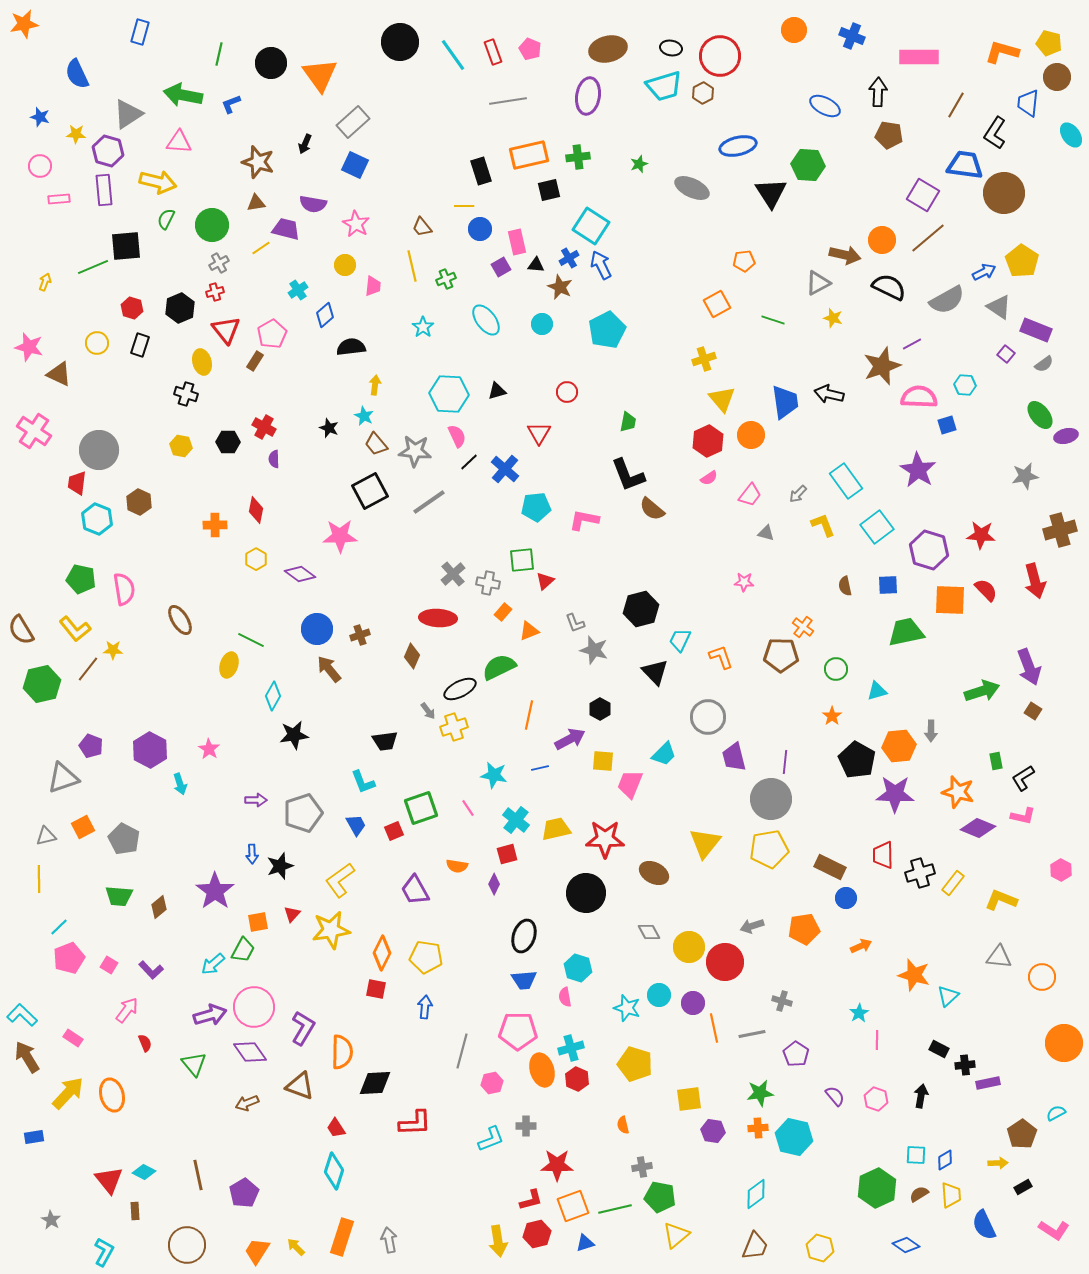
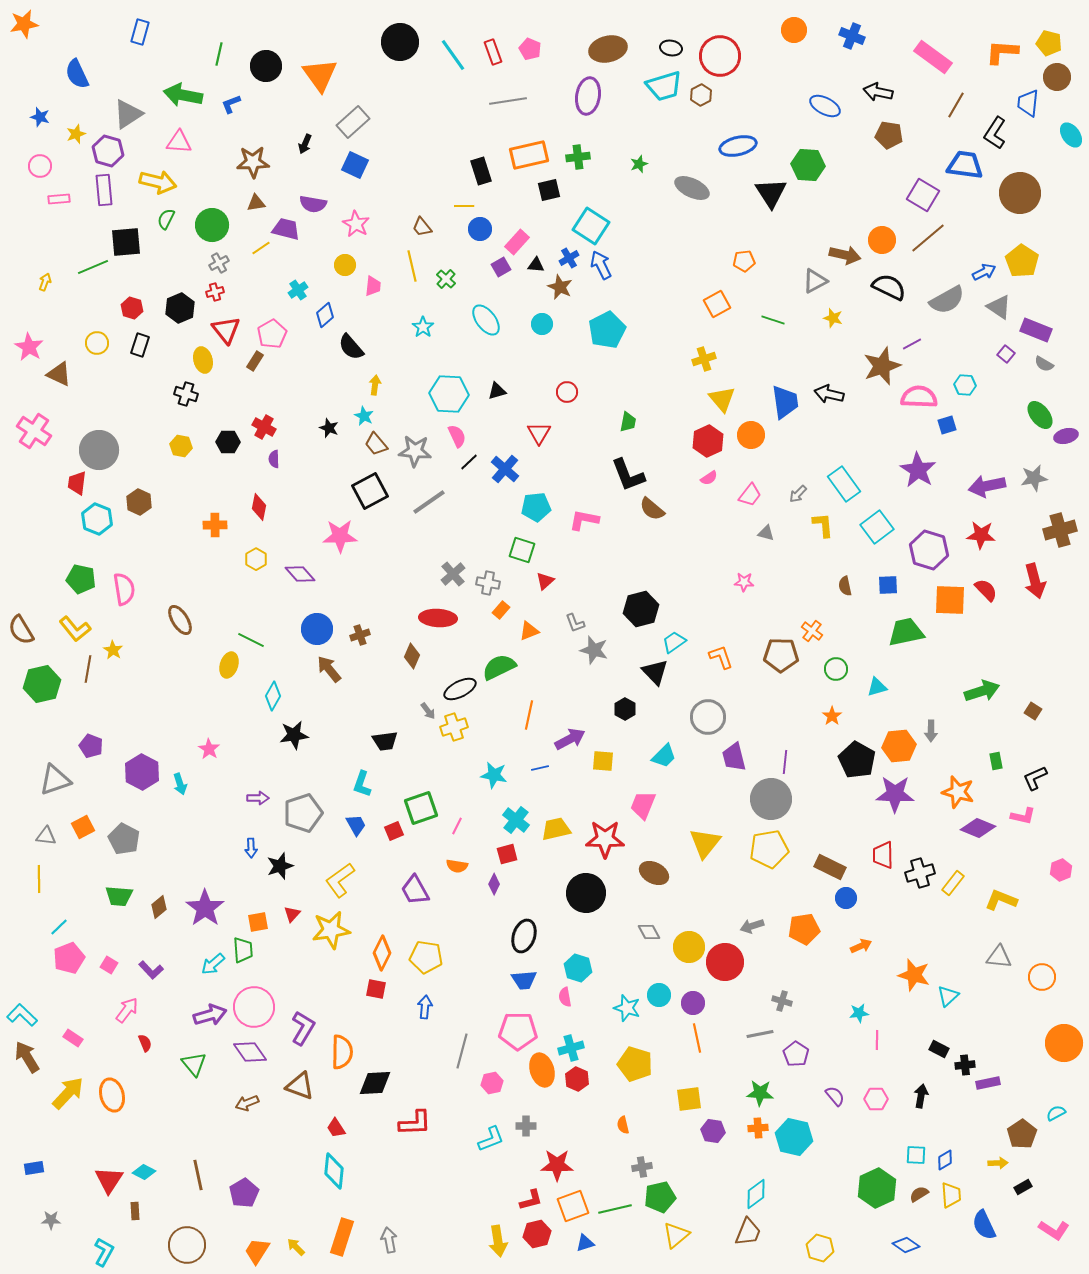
orange L-shape at (1002, 52): rotated 12 degrees counterclockwise
pink rectangle at (919, 57): moved 14 px right; rotated 36 degrees clockwise
black circle at (271, 63): moved 5 px left, 3 px down
black arrow at (878, 92): rotated 80 degrees counterclockwise
brown hexagon at (703, 93): moved 2 px left, 2 px down
yellow star at (76, 134): rotated 24 degrees counterclockwise
brown star at (258, 162): moved 5 px left; rotated 20 degrees counterclockwise
brown circle at (1004, 193): moved 16 px right
pink rectangle at (517, 242): rotated 55 degrees clockwise
black square at (126, 246): moved 4 px up
green cross at (446, 279): rotated 24 degrees counterclockwise
gray triangle at (818, 283): moved 3 px left, 2 px up
pink star at (29, 347): rotated 16 degrees clockwise
black semicircle at (351, 347): rotated 124 degrees counterclockwise
yellow ellipse at (202, 362): moved 1 px right, 2 px up
gray semicircle at (1044, 364): rotated 66 degrees clockwise
gray star at (1025, 476): moved 9 px right, 2 px down
cyan rectangle at (846, 481): moved 2 px left, 3 px down
red diamond at (256, 510): moved 3 px right, 3 px up
yellow L-shape at (823, 525): rotated 16 degrees clockwise
green square at (522, 560): moved 10 px up; rotated 24 degrees clockwise
purple diamond at (300, 574): rotated 12 degrees clockwise
orange rectangle at (503, 612): moved 2 px left, 2 px up
orange cross at (803, 627): moved 9 px right, 4 px down
cyan trapezoid at (680, 640): moved 6 px left, 2 px down; rotated 30 degrees clockwise
yellow star at (113, 650): rotated 30 degrees clockwise
purple arrow at (1029, 667): moved 42 px left, 181 px up; rotated 99 degrees clockwise
brown line at (88, 669): rotated 28 degrees counterclockwise
cyan triangle at (877, 691): moved 4 px up
black hexagon at (600, 709): moved 25 px right
purple hexagon at (150, 750): moved 8 px left, 22 px down
cyan trapezoid at (664, 754): moved 2 px down
gray triangle at (63, 778): moved 8 px left, 2 px down
black L-shape at (1023, 778): moved 12 px right; rotated 8 degrees clockwise
cyan L-shape at (363, 782): moved 1 px left, 2 px down; rotated 40 degrees clockwise
pink trapezoid at (630, 784): moved 13 px right, 21 px down
purple arrow at (256, 800): moved 2 px right, 2 px up
pink line at (468, 808): moved 11 px left, 18 px down; rotated 60 degrees clockwise
gray triangle at (46, 836): rotated 20 degrees clockwise
blue arrow at (252, 854): moved 1 px left, 6 px up
pink hexagon at (1061, 870): rotated 10 degrees clockwise
purple star at (215, 891): moved 10 px left, 17 px down
green trapezoid at (243, 950): rotated 32 degrees counterclockwise
cyan star at (859, 1013): rotated 24 degrees clockwise
orange line at (714, 1028): moved 17 px left, 10 px down
gray line at (752, 1034): moved 8 px right
green star at (760, 1093): rotated 12 degrees clockwise
pink hexagon at (876, 1099): rotated 20 degrees counterclockwise
blue rectangle at (34, 1137): moved 31 px down
cyan diamond at (334, 1171): rotated 12 degrees counterclockwise
red triangle at (109, 1180): rotated 12 degrees clockwise
green pentagon at (660, 1197): rotated 24 degrees counterclockwise
gray star at (51, 1220): rotated 30 degrees counterclockwise
brown trapezoid at (755, 1246): moved 7 px left, 14 px up
